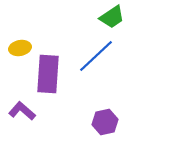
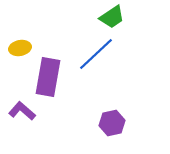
blue line: moved 2 px up
purple rectangle: moved 3 px down; rotated 6 degrees clockwise
purple hexagon: moved 7 px right, 1 px down
